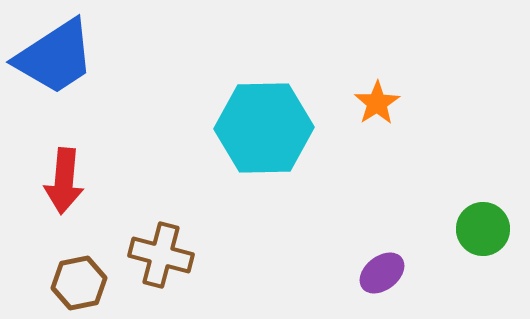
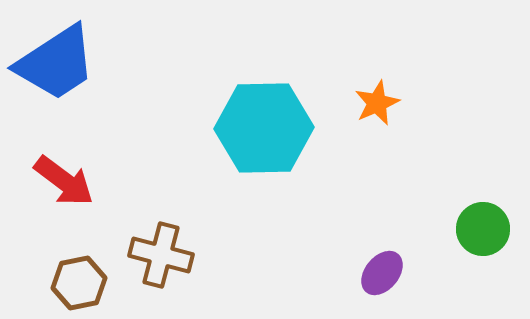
blue trapezoid: moved 1 px right, 6 px down
orange star: rotated 9 degrees clockwise
red arrow: rotated 58 degrees counterclockwise
purple ellipse: rotated 12 degrees counterclockwise
